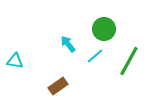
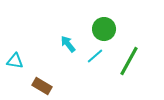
brown rectangle: moved 16 px left; rotated 66 degrees clockwise
